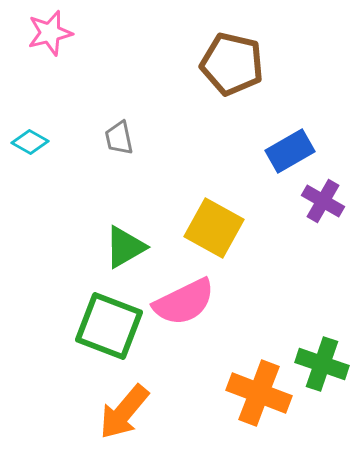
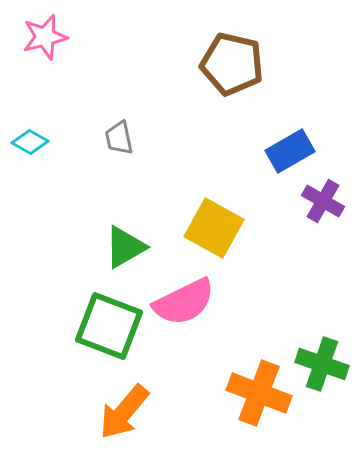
pink star: moved 5 px left, 4 px down
